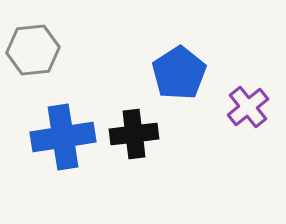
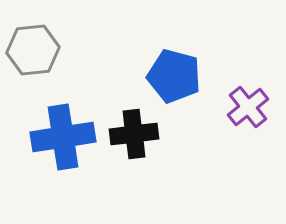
blue pentagon: moved 5 px left, 3 px down; rotated 24 degrees counterclockwise
